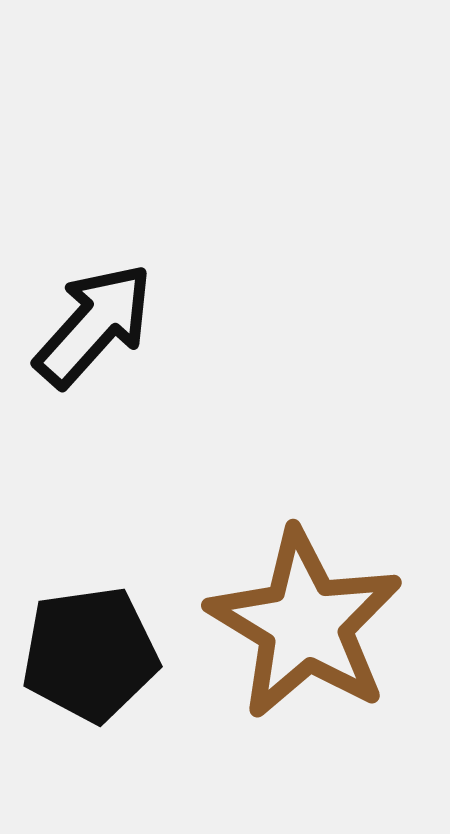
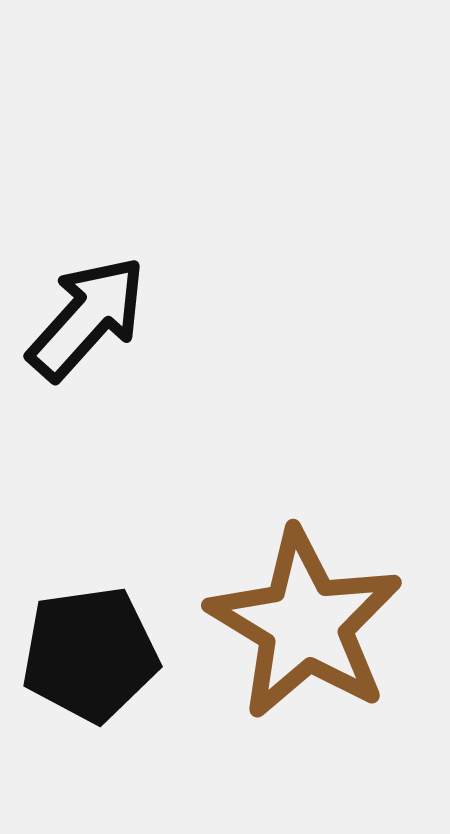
black arrow: moved 7 px left, 7 px up
